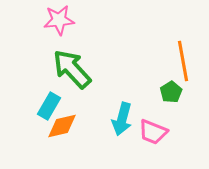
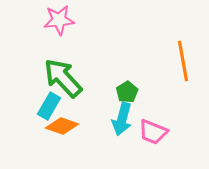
green arrow: moved 9 px left, 9 px down
green pentagon: moved 44 px left
orange diamond: rotated 32 degrees clockwise
